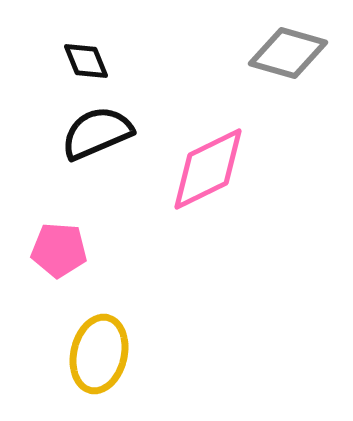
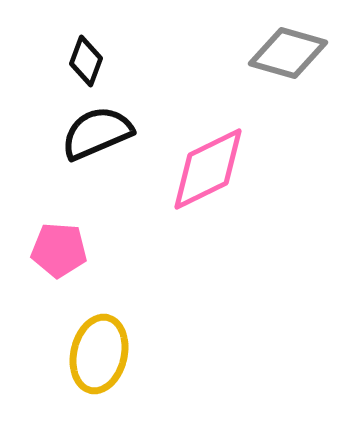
black diamond: rotated 42 degrees clockwise
